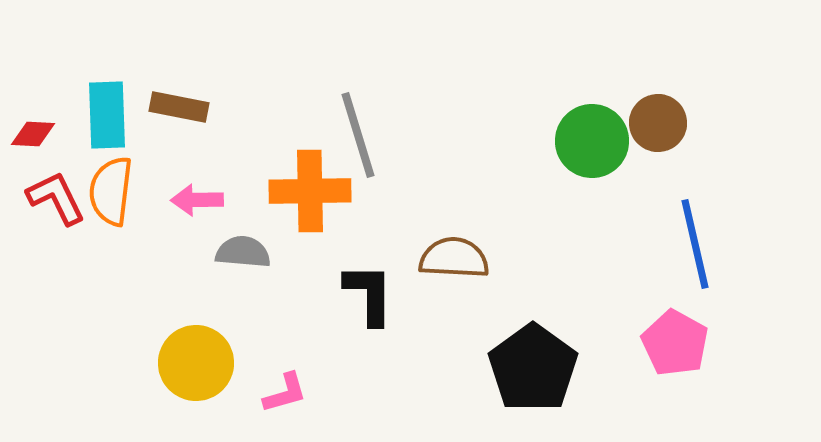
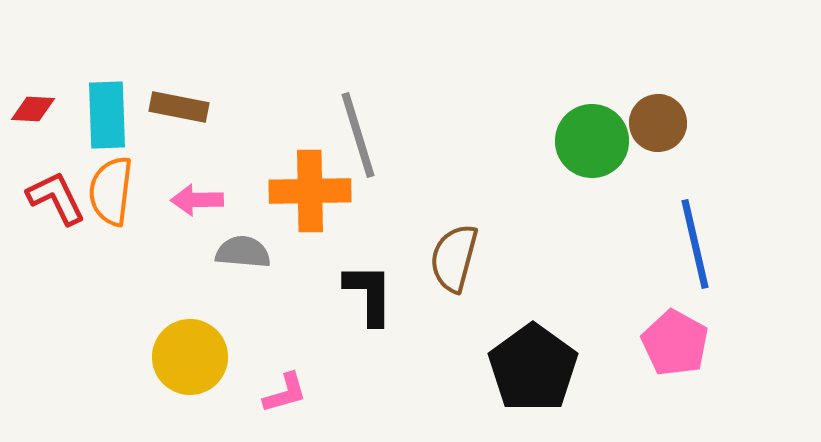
red diamond: moved 25 px up
brown semicircle: rotated 78 degrees counterclockwise
yellow circle: moved 6 px left, 6 px up
